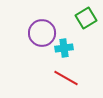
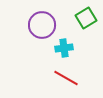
purple circle: moved 8 px up
